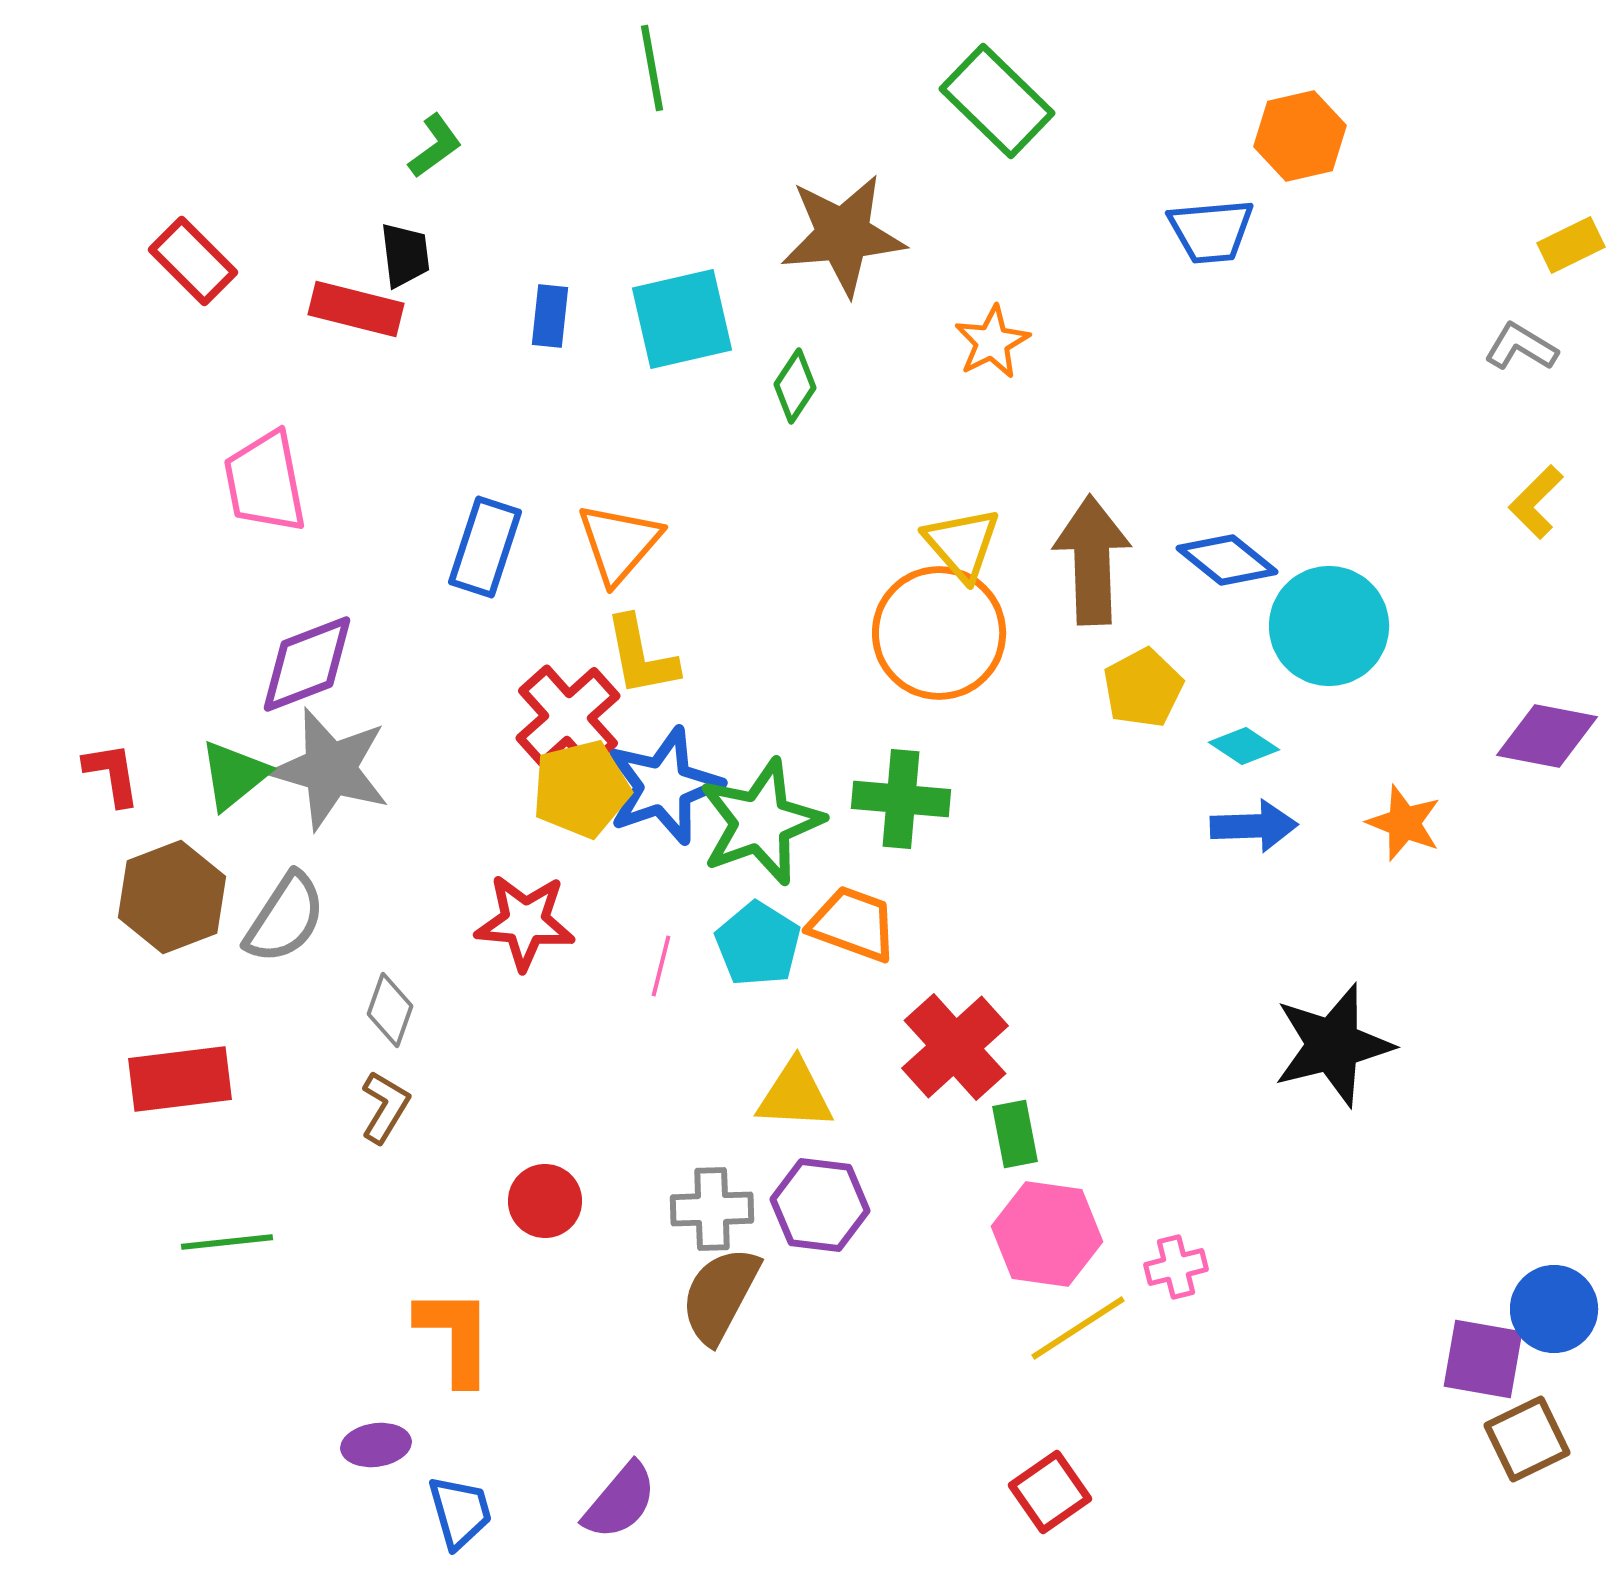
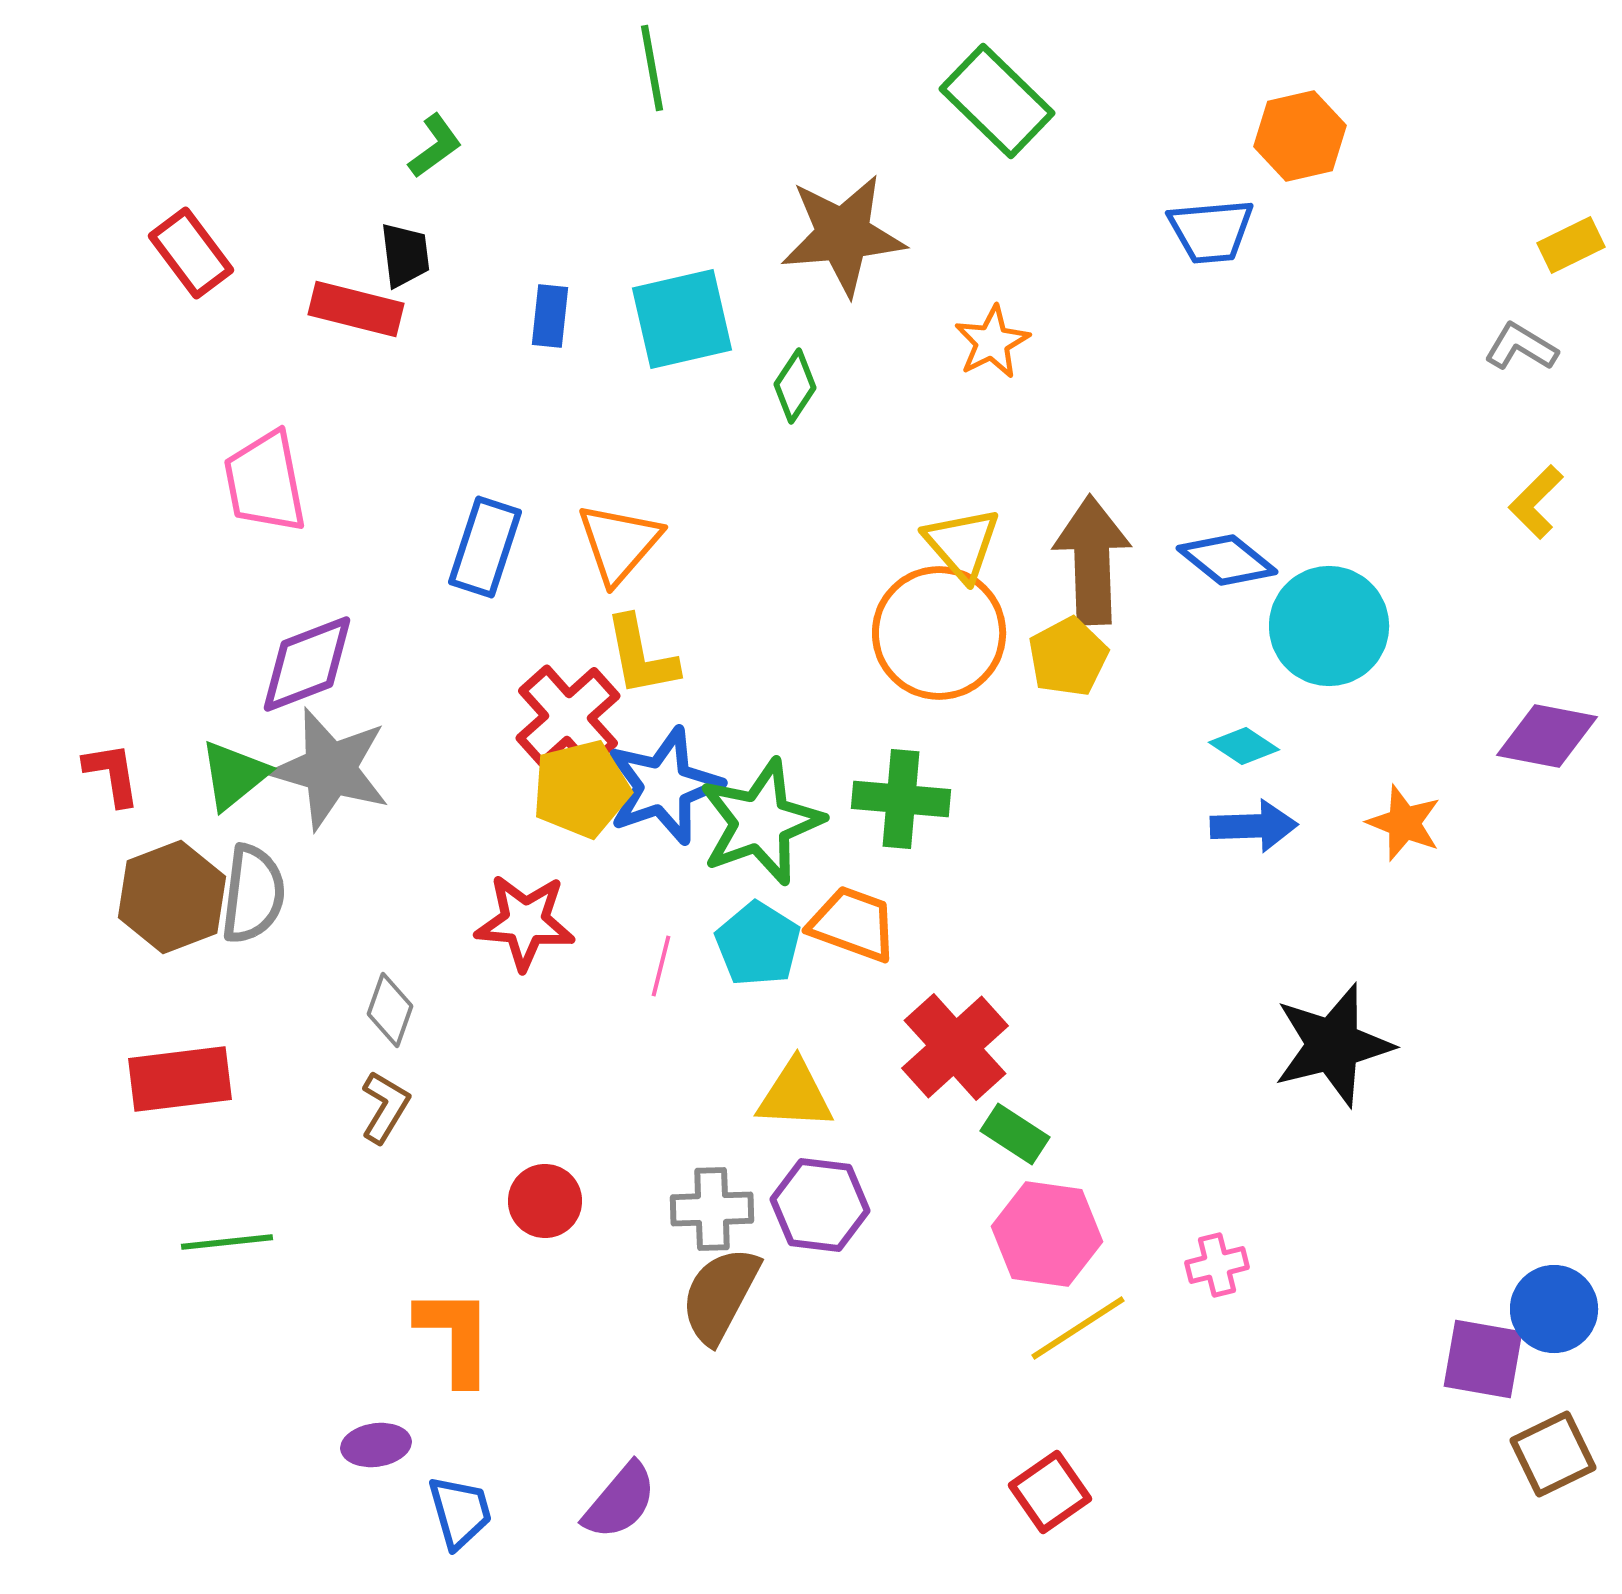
red rectangle at (193, 261): moved 2 px left, 8 px up; rotated 8 degrees clockwise
yellow pentagon at (1143, 688): moved 75 px left, 31 px up
gray semicircle at (285, 918): moved 32 px left, 24 px up; rotated 26 degrees counterclockwise
green rectangle at (1015, 1134): rotated 46 degrees counterclockwise
pink cross at (1176, 1267): moved 41 px right, 2 px up
brown square at (1527, 1439): moved 26 px right, 15 px down
